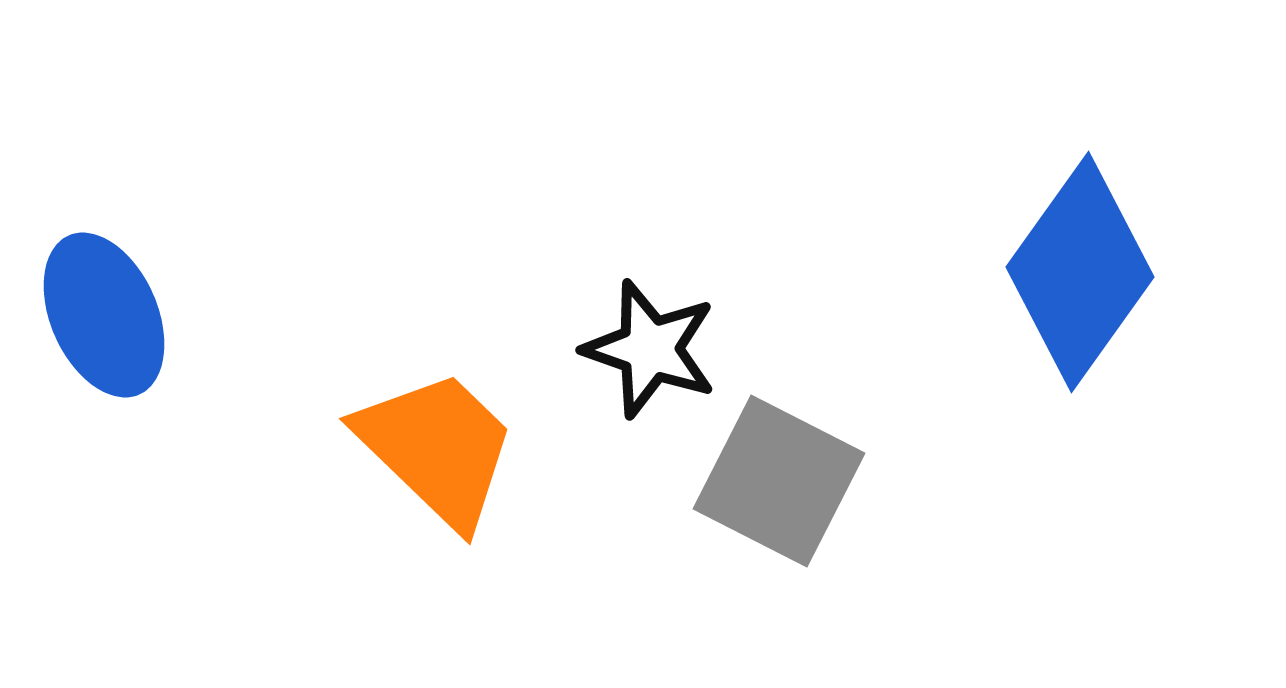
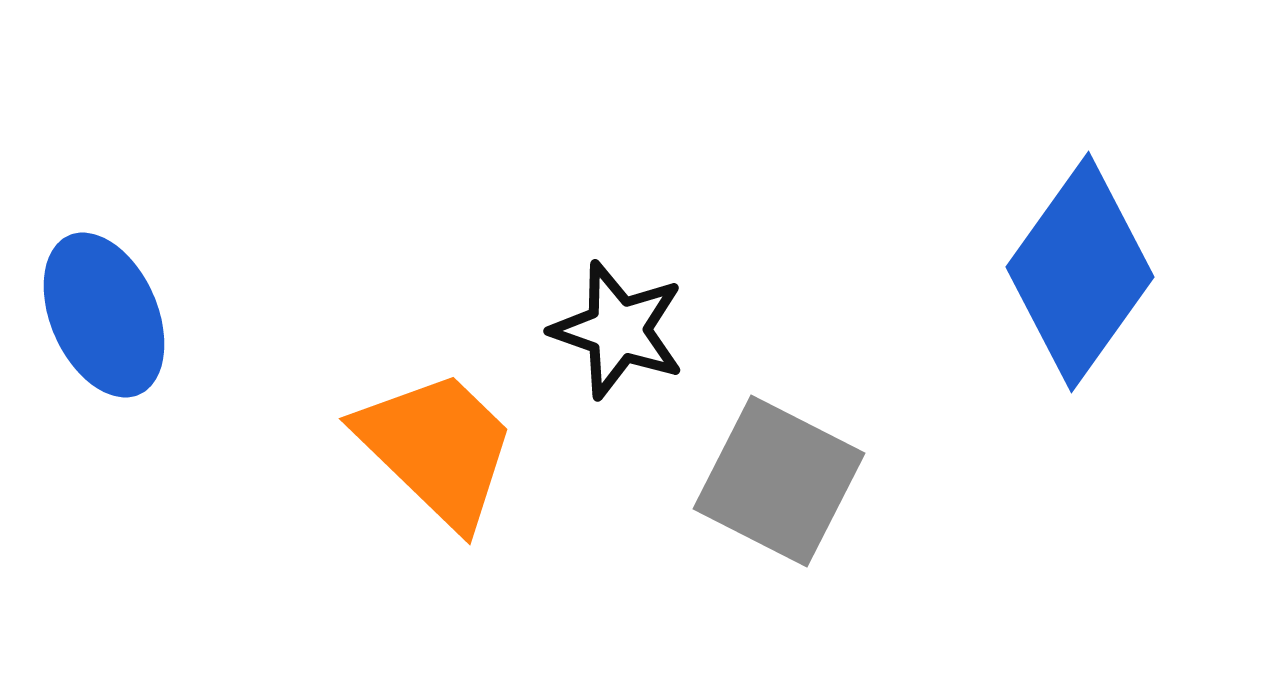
black star: moved 32 px left, 19 px up
